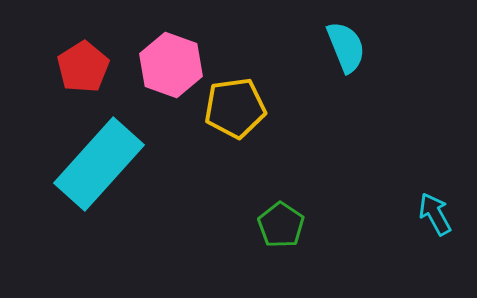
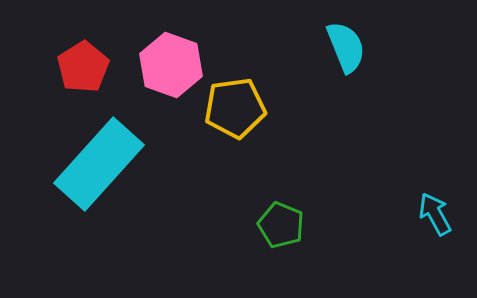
green pentagon: rotated 12 degrees counterclockwise
